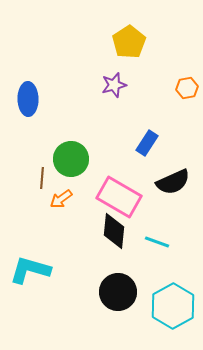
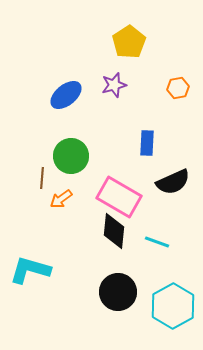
orange hexagon: moved 9 px left
blue ellipse: moved 38 px right, 4 px up; rotated 52 degrees clockwise
blue rectangle: rotated 30 degrees counterclockwise
green circle: moved 3 px up
